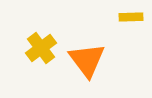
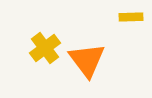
yellow cross: moved 4 px right
